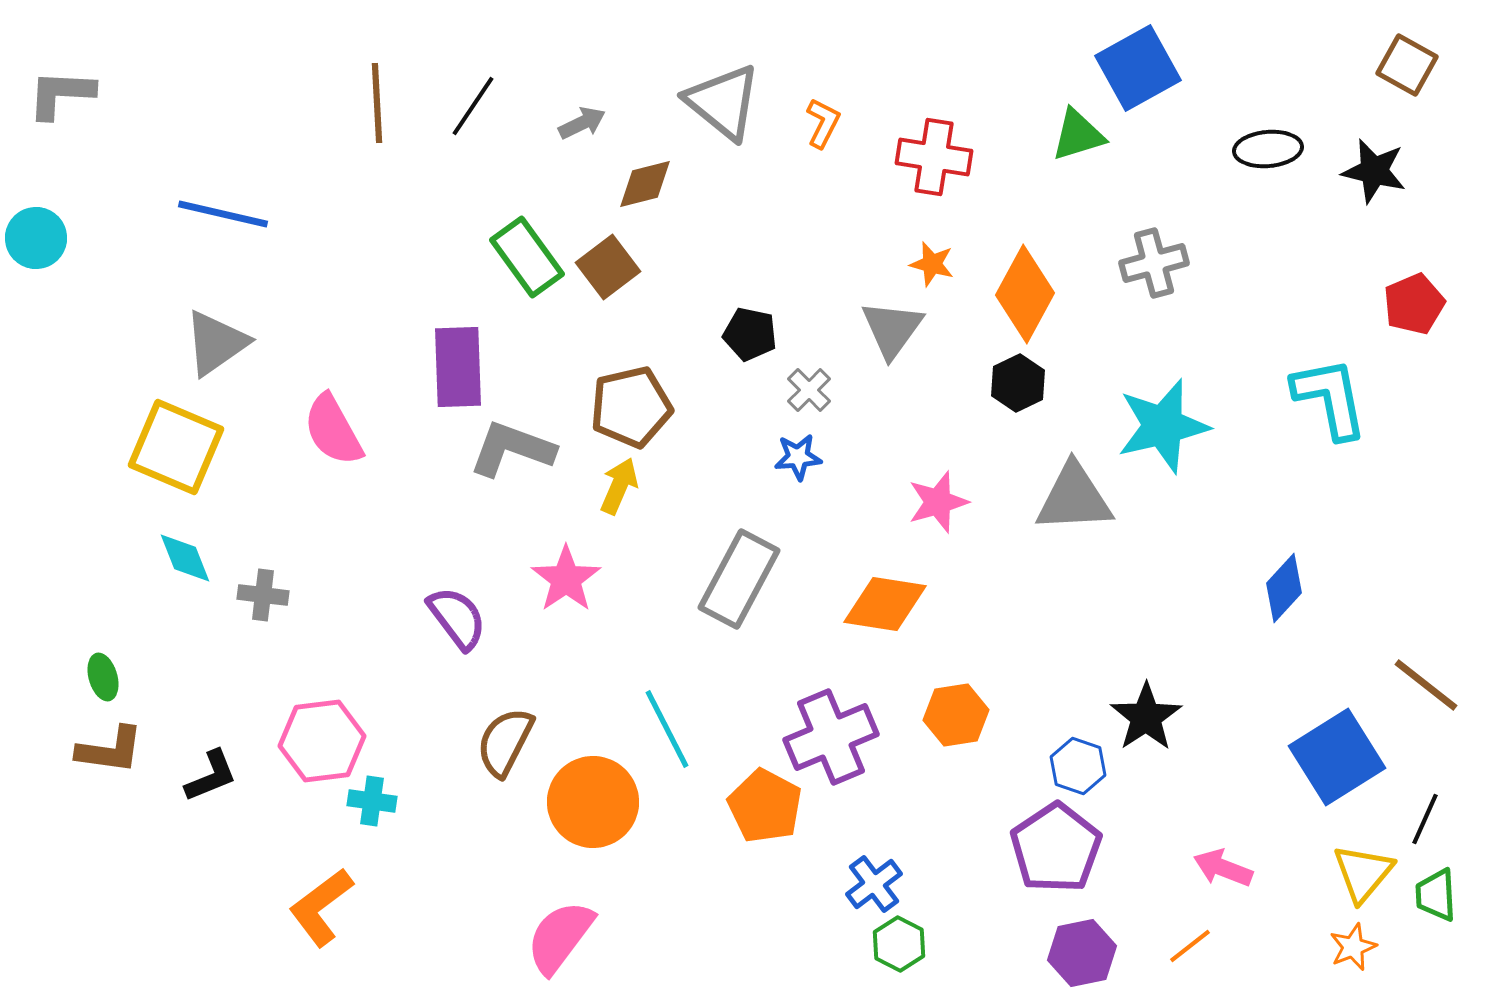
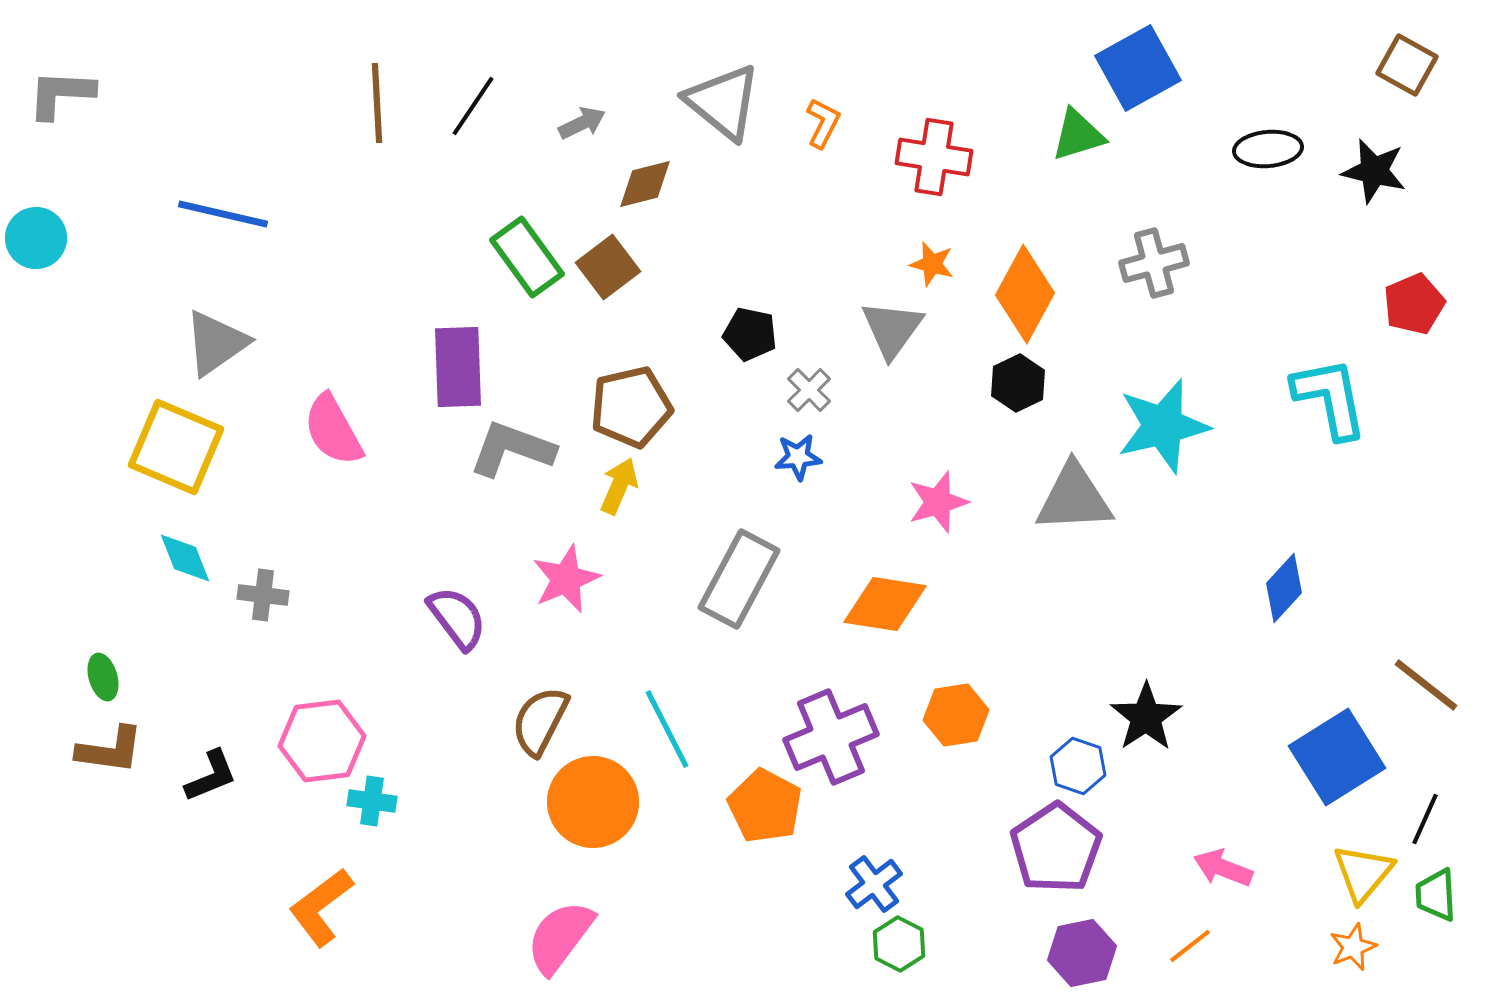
pink star at (566, 579): rotated 12 degrees clockwise
brown semicircle at (505, 742): moved 35 px right, 21 px up
